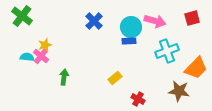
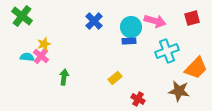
yellow star: moved 1 px left, 1 px up
